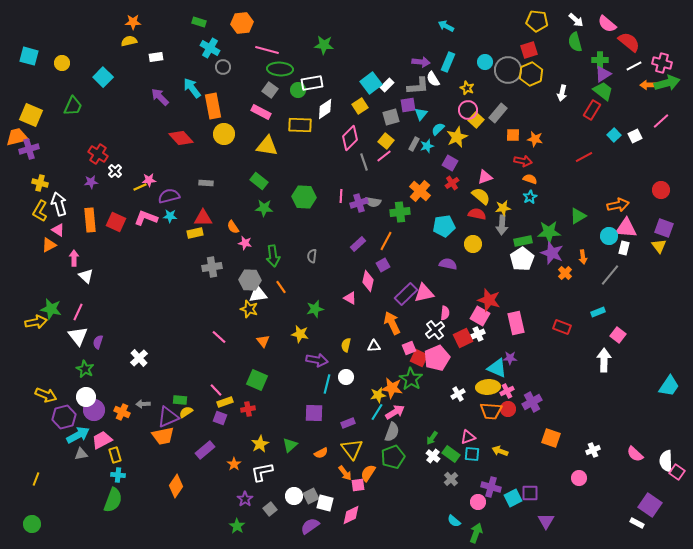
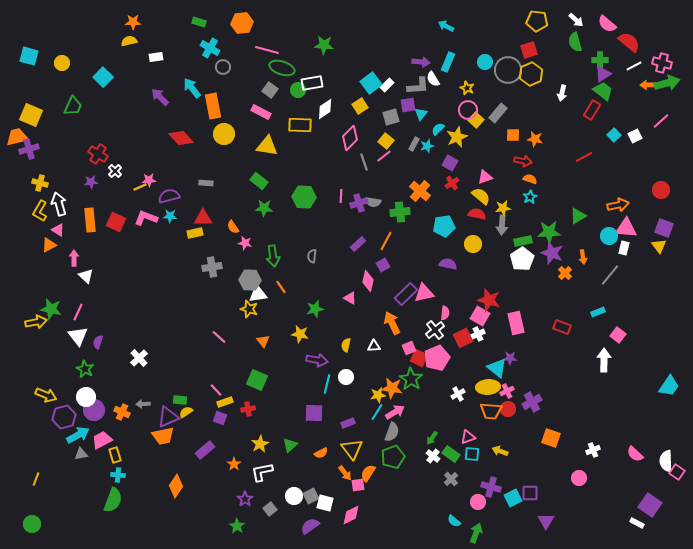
green ellipse at (280, 69): moved 2 px right, 1 px up; rotated 15 degrees clockwise
cyan triangle at (497, 368): rotated 15 degrees clockwise
